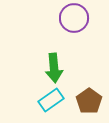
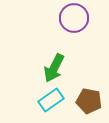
green arrow: rotated 32 degrees clockwise
brown pentagon: rotated 25 degrees counterclockwise
